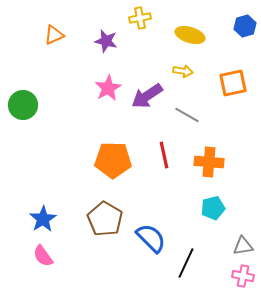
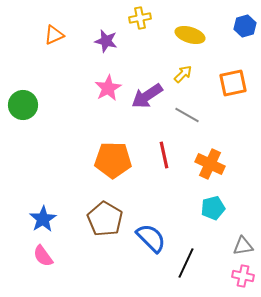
yellow arrow: moved 3 px down; rotated 54 degrees counterclockwise
orange cross: moved 1 px right, 2 px down; rotated 20 degrees clockwise
